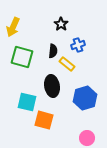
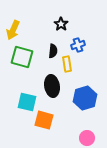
yellow arrow: moved 3 px down
yellow rectangle: rotated 42 degrees clockwise
